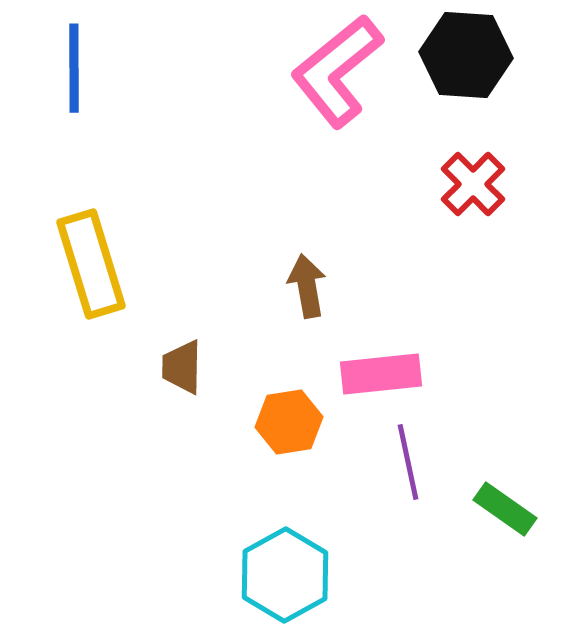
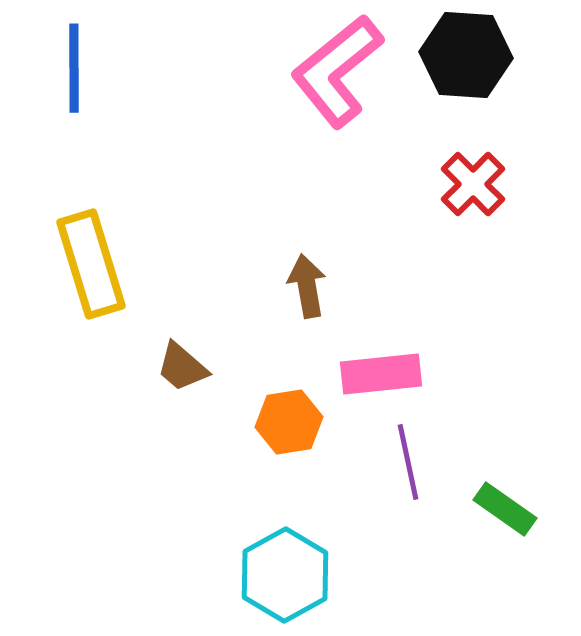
brown trapezoid: rotated 50 degrees counterclockwise
